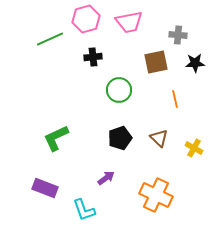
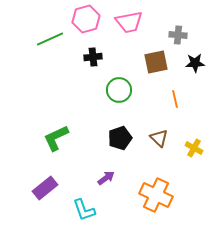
purple rectangle: rotated 60 degrees counterclockwise
